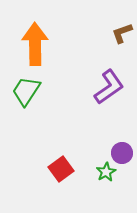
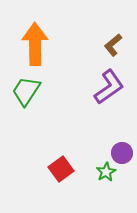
brown L-shape: moved 9 px left, 12 px down; rotated 20 degrees counterclockwise
